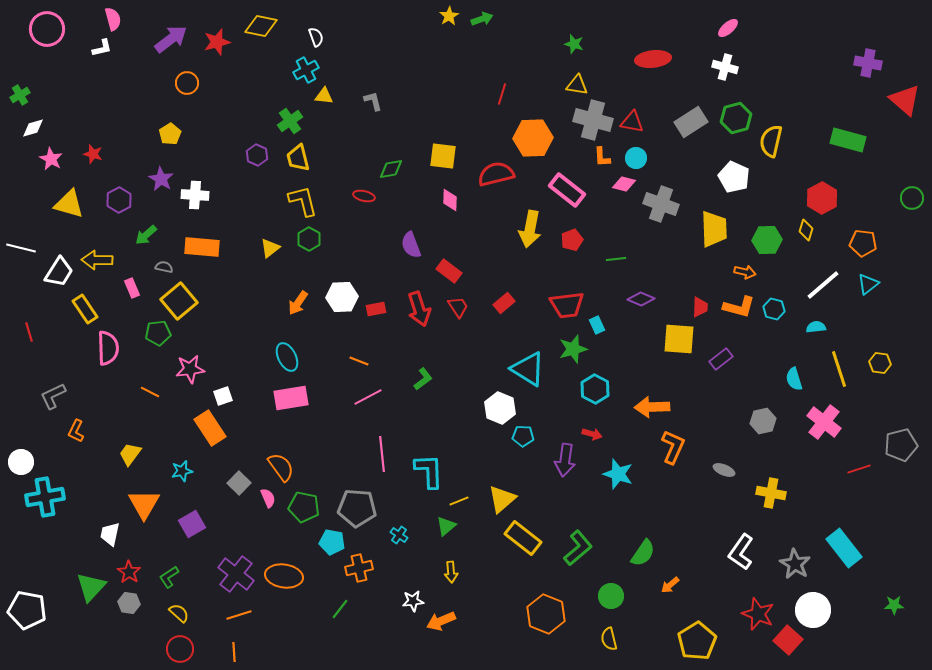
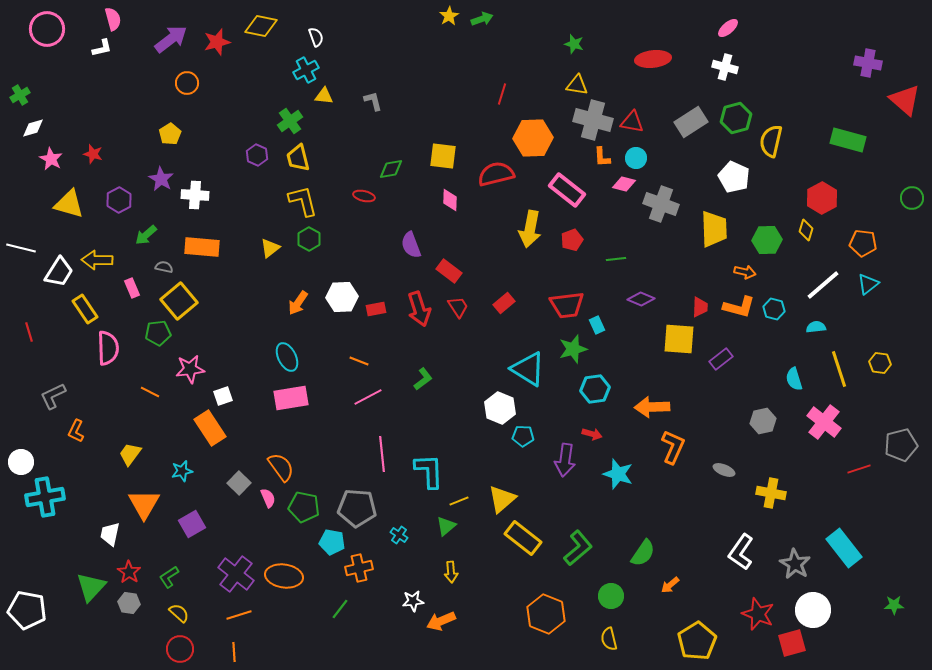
cyan hexagon at (595, 389): rotated 24 degrees clockwise
red square at (788, 640): moved 4 px right, 3 px down; rotated 32 degrees clockwise
